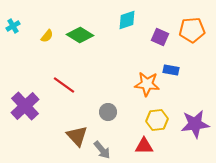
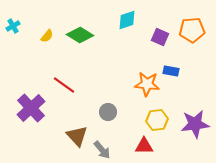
blue rectangle: moved 1 px down
purple cross: moved 6 px right, 2 px down
